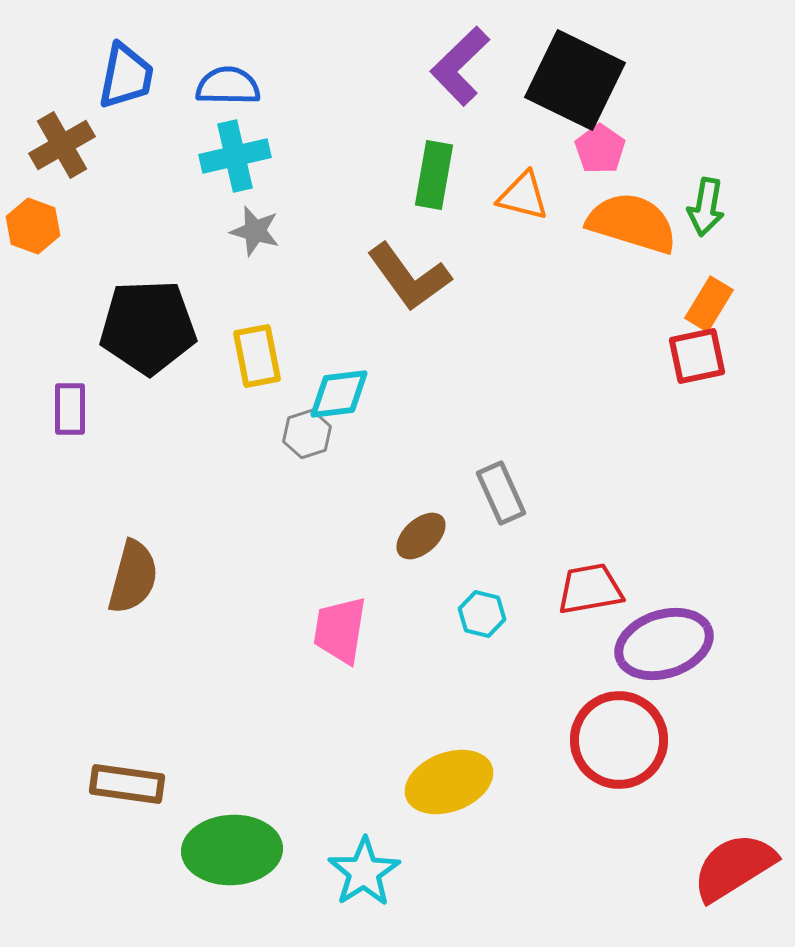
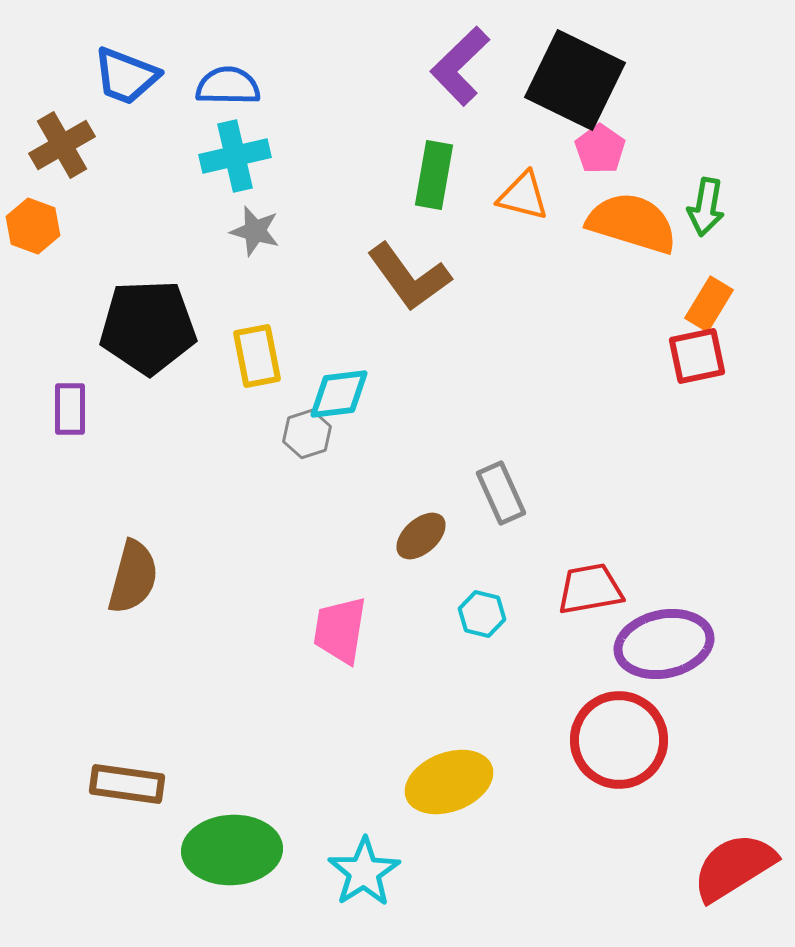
blue trapezoid: rotated 100 degrees clockwise
purple ellipse: rotated 6 degrees clockwise
